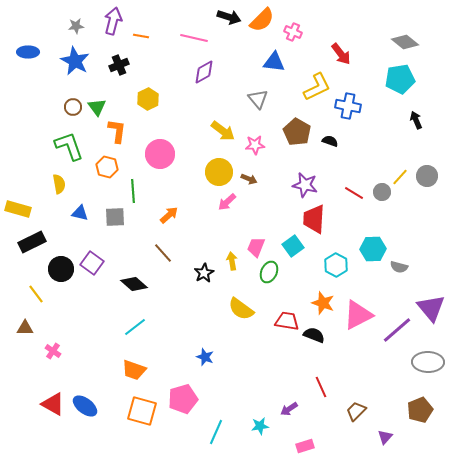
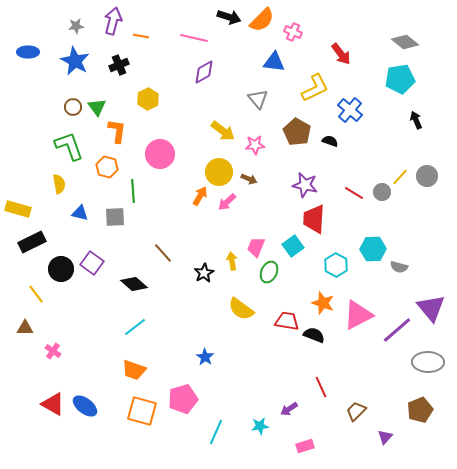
yellow L-shape at (317, 87): moved 2 px left, 1 px down
blue cross at (348, 106): moved 2 px right, 4 px down; rotated 30 degrees clockwise
orange arrow at (169, 215): moved 31 px right, 19 px up; rotated 18 degrees counterclockwise
blue star at (205, 357): rotated 12 degrees clockwise
